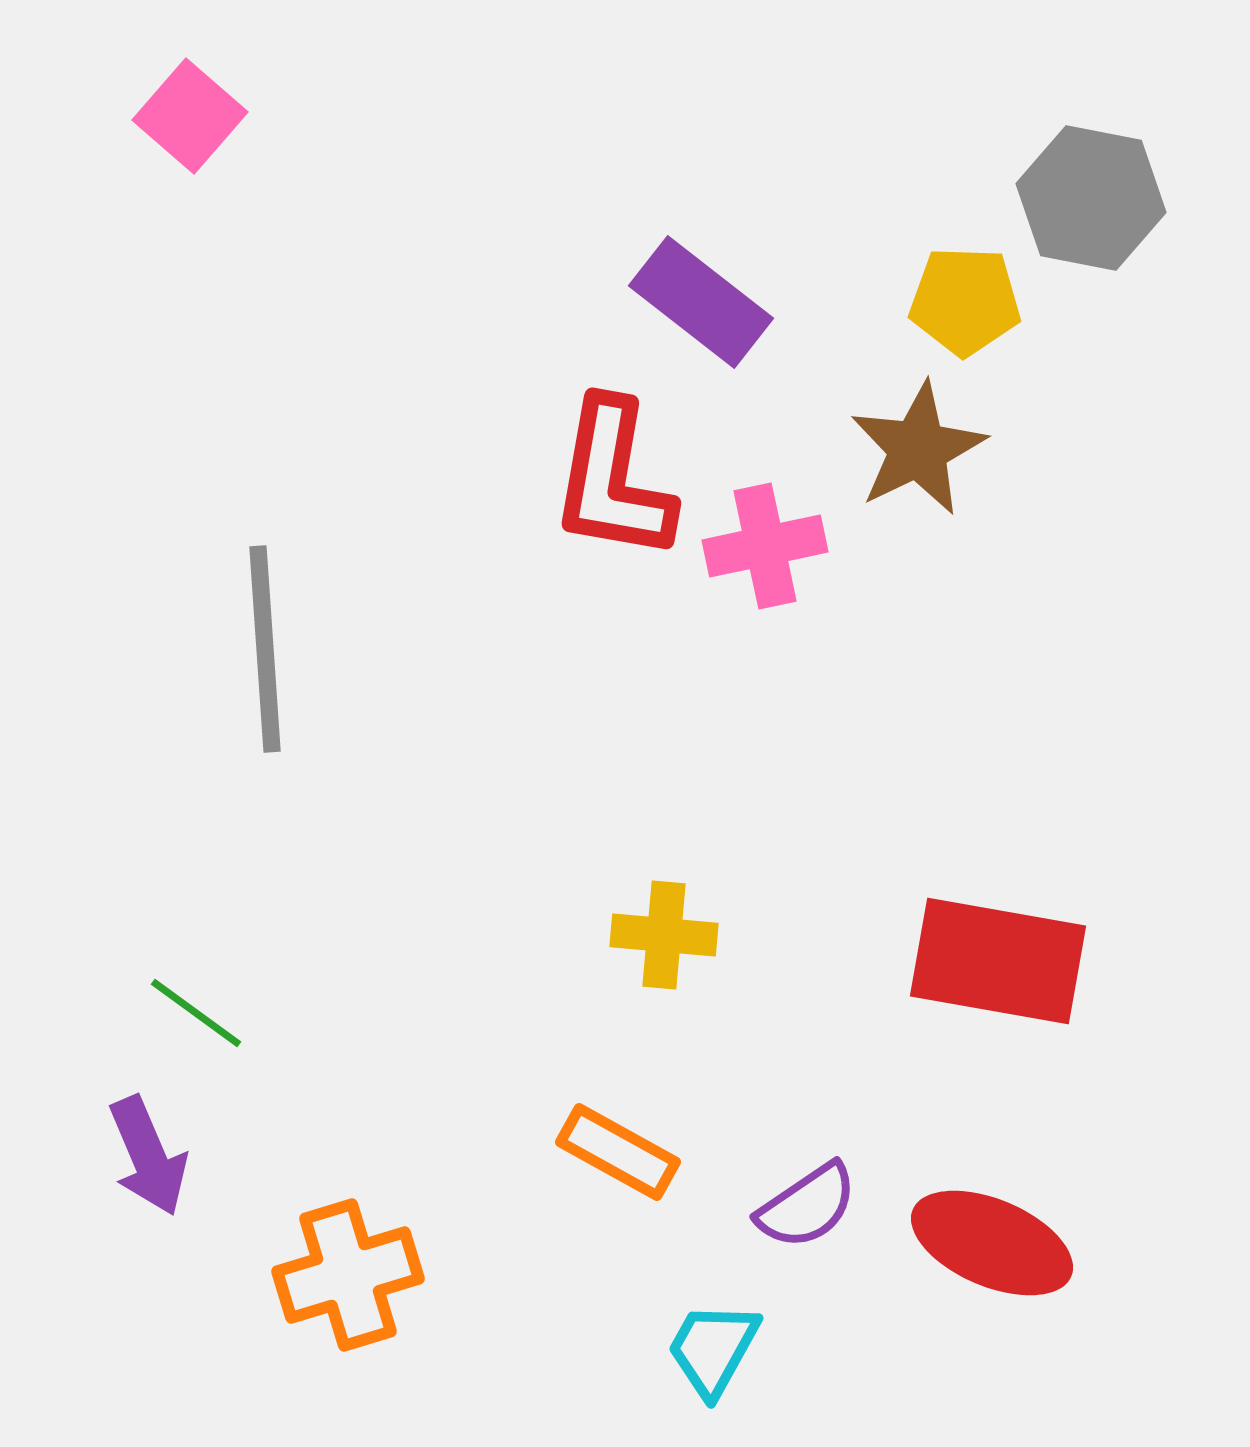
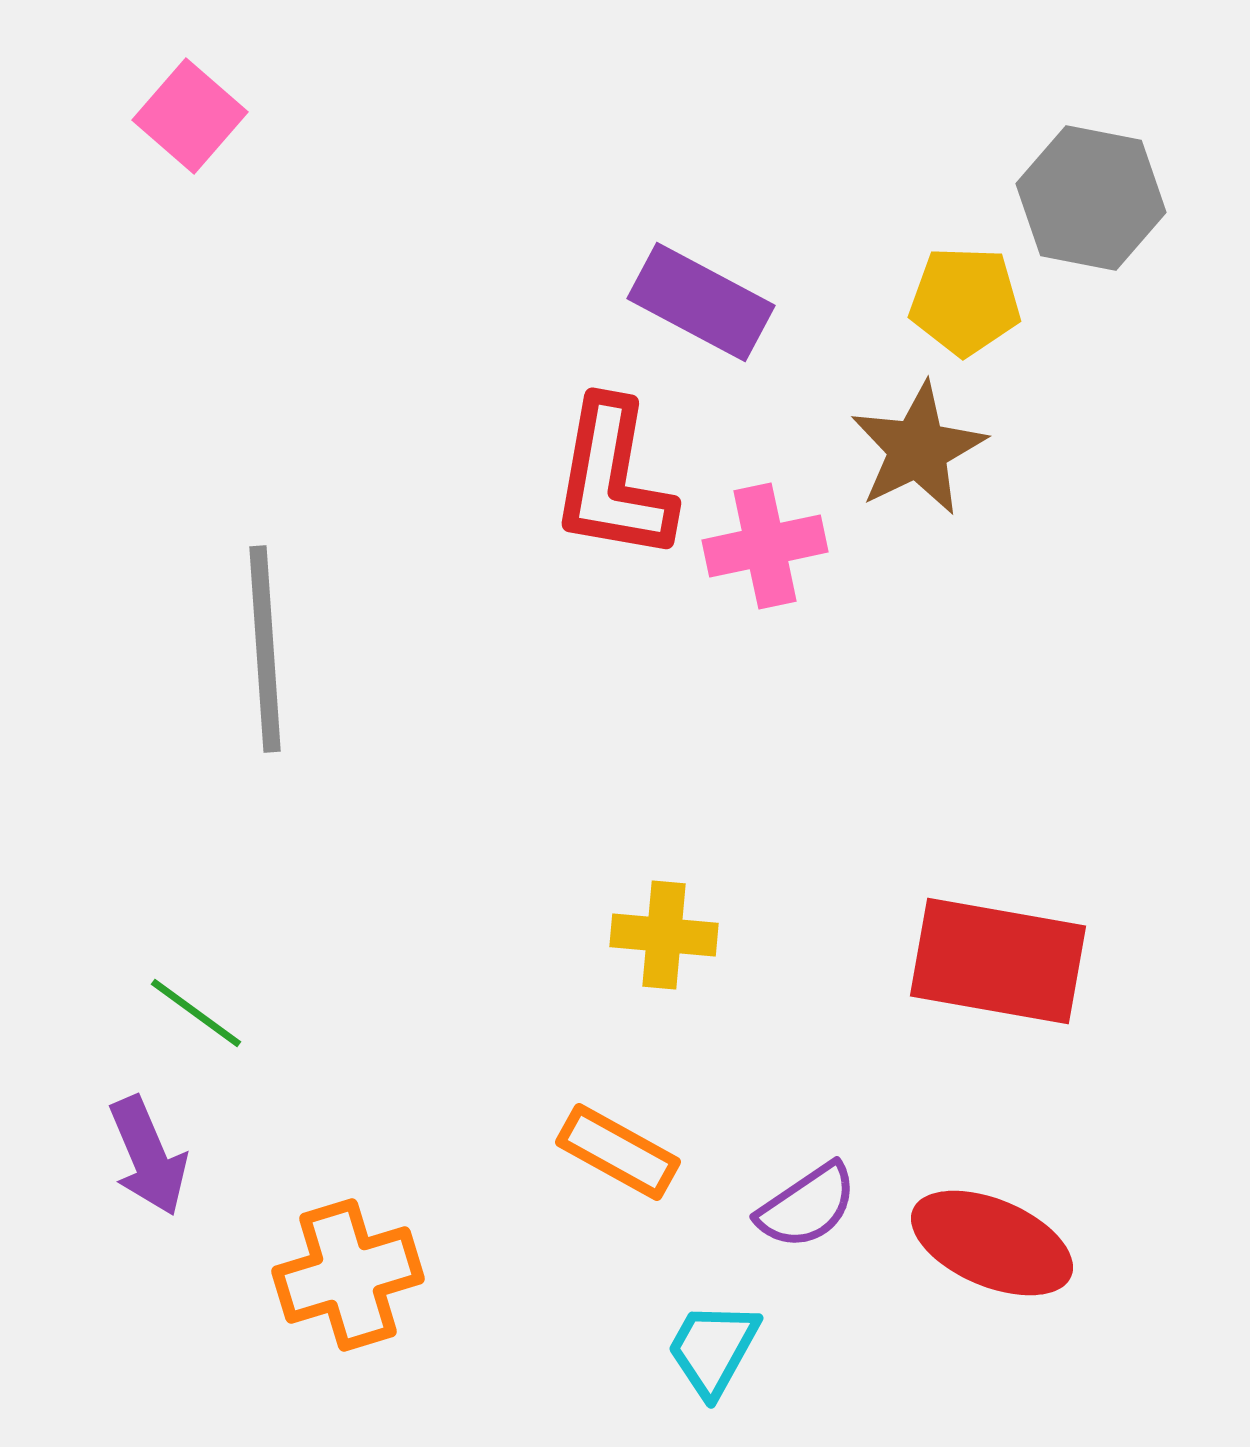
purple rectangle: rotated 10 degrees counterclockwise
